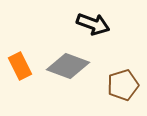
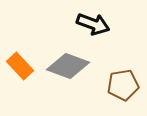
orange rectangle: rotated 16 degrees counterclockwise
brown pentagon: rotated 8 degrees clockwise
